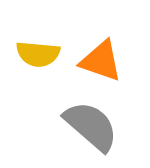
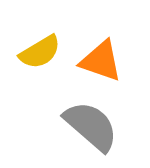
yellow semicircle: moved 2 px right, 2 px up; rotated 36 degrees counterclockwise
